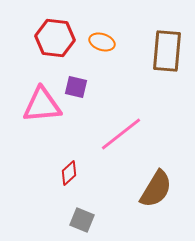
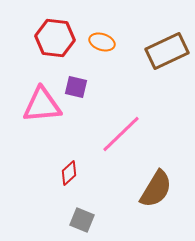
brown rectangle: rotated 60 degrees clockwise
pink line: rotated 6 degrees counterclockwise
